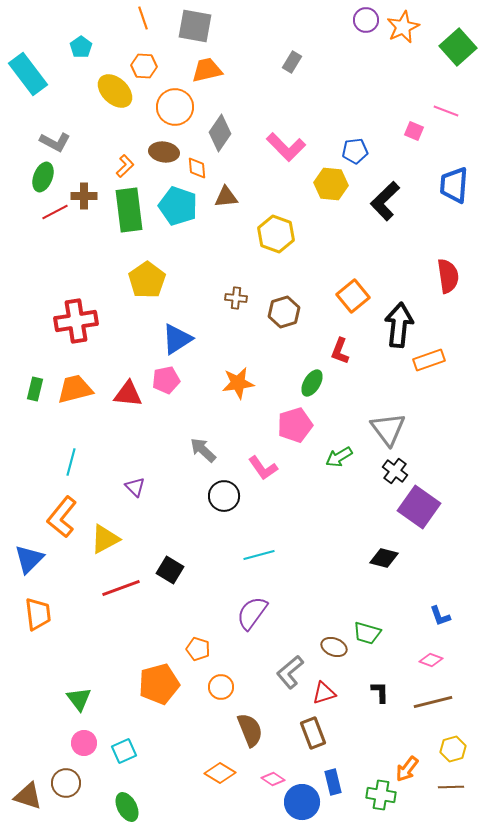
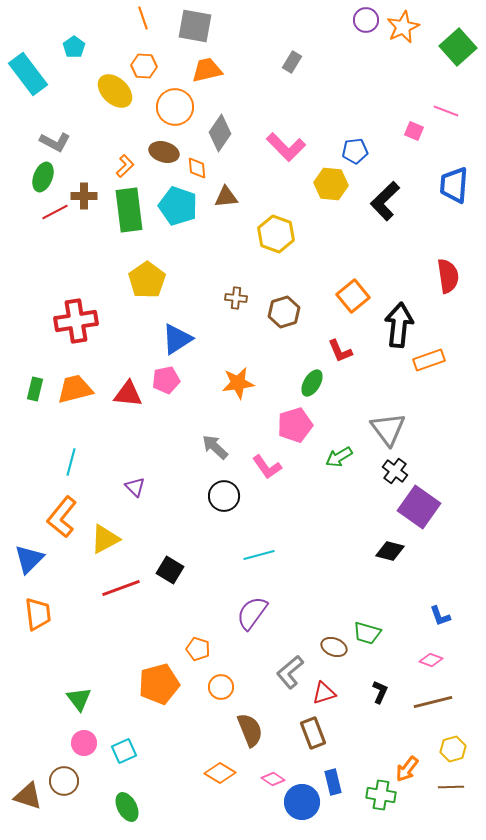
cyan pentagon at (81, 47): moved 7 px left
brown ellipse at (164, 152): rotated 8 degrees clockwise
red L-shape at (340, 351): rotated 44 degrees counterclockwise
gray arrow at (203, 450): moved 12 px right, 3 px up
pink L-shape at (263, 468): moved 4 px right, 1 px up
black diamond at (384, 558): moved 6 px right, 7 px up
black L-shape at (380, 692): rotated 25 degrees clockwise
brown circle at (66, 783): moved 2 px left, 2 px up
